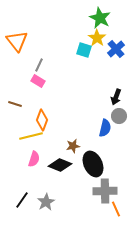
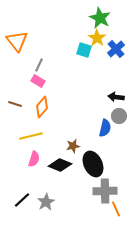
black arrow: rotated 77 degrees clockwise
orange diamond: moved 13 px up; rotated 20 degrees clockwise
black line: rotated 12 degrees clockwise
